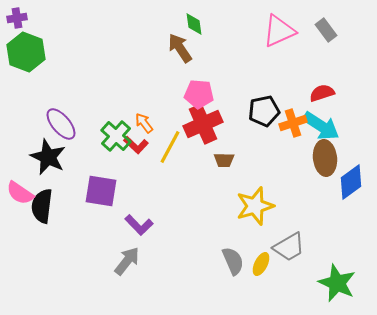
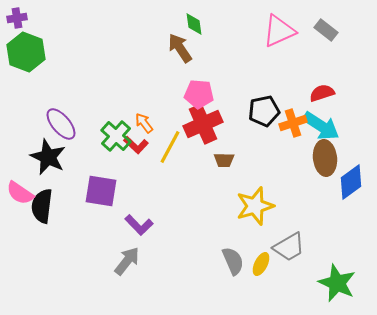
gray rectangle: rotated 15 degrees counterclockwise
